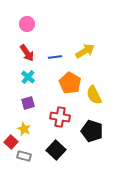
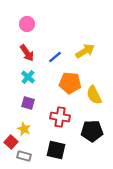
blue line: rotated 32 degrees counterclockwise
orange pentagon: rotated 25 degrees counterclockwise
purple square: rotated 32 degrees clockwise
black pentagon: rotated 20 degrees counterclockwise
black square: rotated 30 degrees counterclockwise
